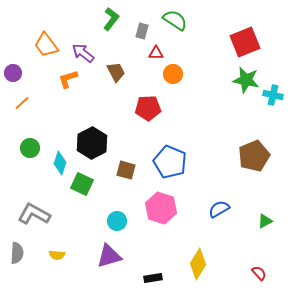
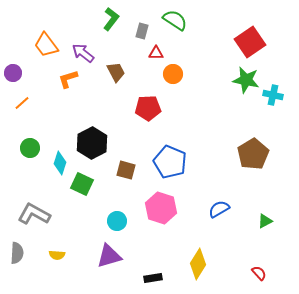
red square: moved 5 px right; rotated 12 degrees counterclockwise
brown pentagon: moved 1 px left, 2 px up; rotated 8 degrees counterclockwise
